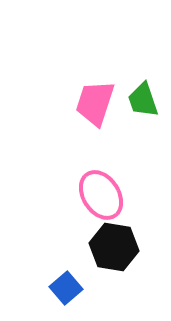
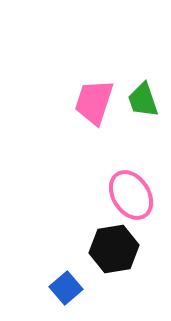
pink trapezoid: moved 1 px left, 1 px up
pink ellipse: moved 30 px right
black hexagon: moved 2 px down; rotated 18 degrees counterclockwise
